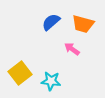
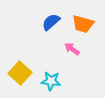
yellow square: rotated 10 degrees counterclockwise
